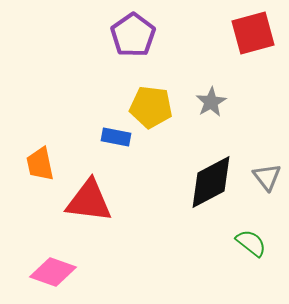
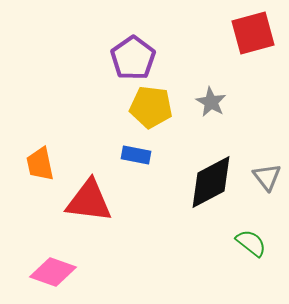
purple pentagon: moved 23 px down
gray star: rotated 12 degrees counterclockwise
blue rectangle: moved 20 px right, 18 px down
